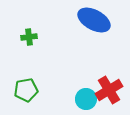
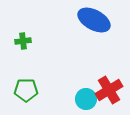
green cross: moved 6 px left, 4 px down
green pentagon: rotated 10 degrees clockwise
